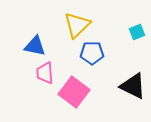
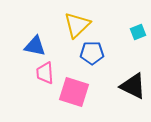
cyan square: moved 1 px right
pink square: rotated 20 degrees counterclockwise
